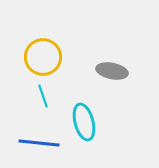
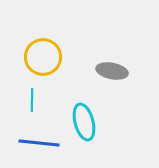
cyan line: moved 11 px left, 4 px down; rotated 20 degrees clockwise
